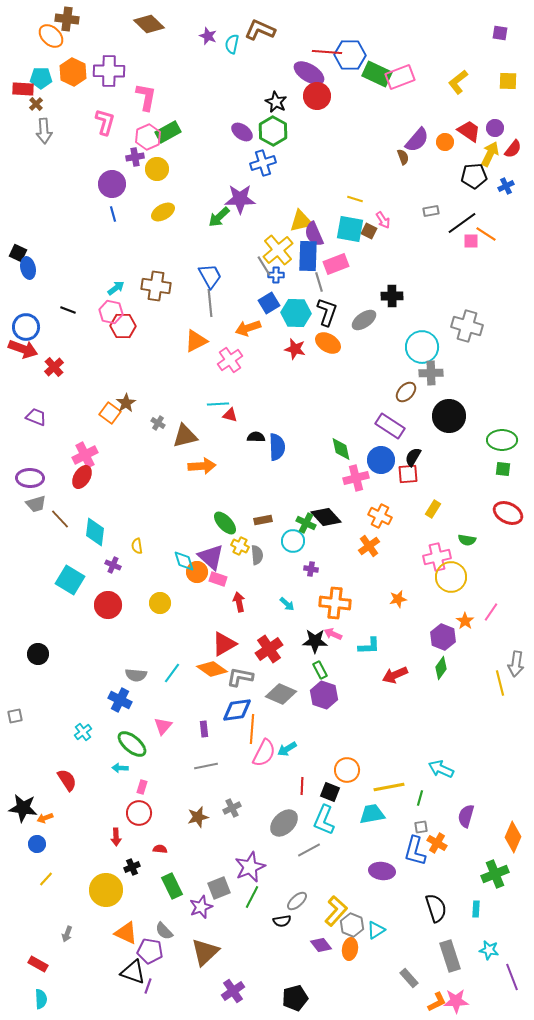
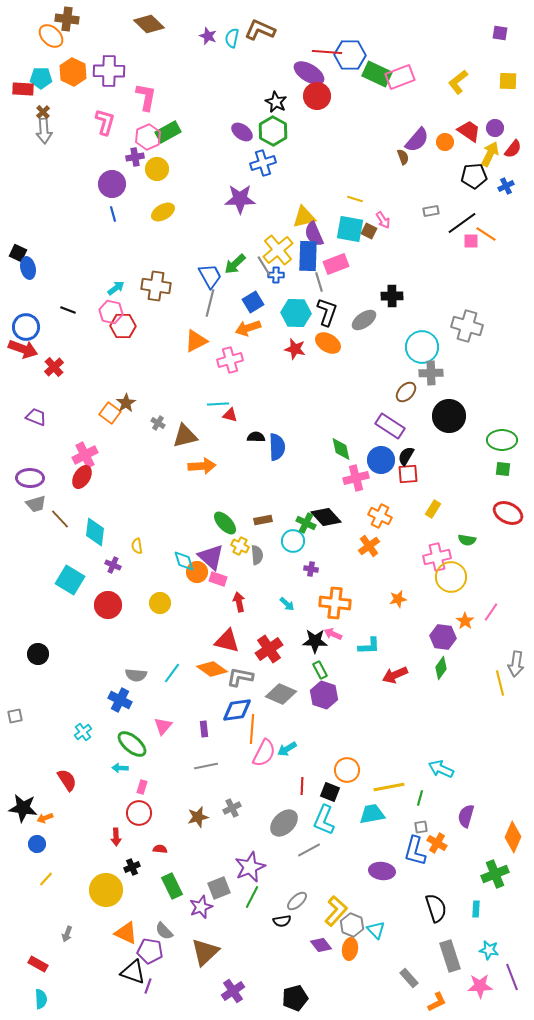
cyan semicircle at (232, 44): moved 6 px up
brown cross at (36, 104): moved 7 px right, 8 px down
green arrow at (219, 217): moved 16 px right, 47 px down
yellow triangle at (301, 221): moved 3 px right, 4 px up
gray line at (210, 303): rotated 20 degrees clockwise
blue square at (269, 303): moved 16 px left, 1 px up
pink cross at (230, 360): rotated 20 degrees clockwise
black semicircle at (413, 457): moved 7 px left, 1 px up
purple hexagon at (443, 637): rotated 15 degrees counterclockwise
red triangle at (224, 644): moved 3 px right, 3 px up; rotated 44 degrees clockwise
cyan triangle at (376, 930): rotated 42 degrees counterclockwise
pink star at (456, 1001): moved 24 px right, 15 px up
